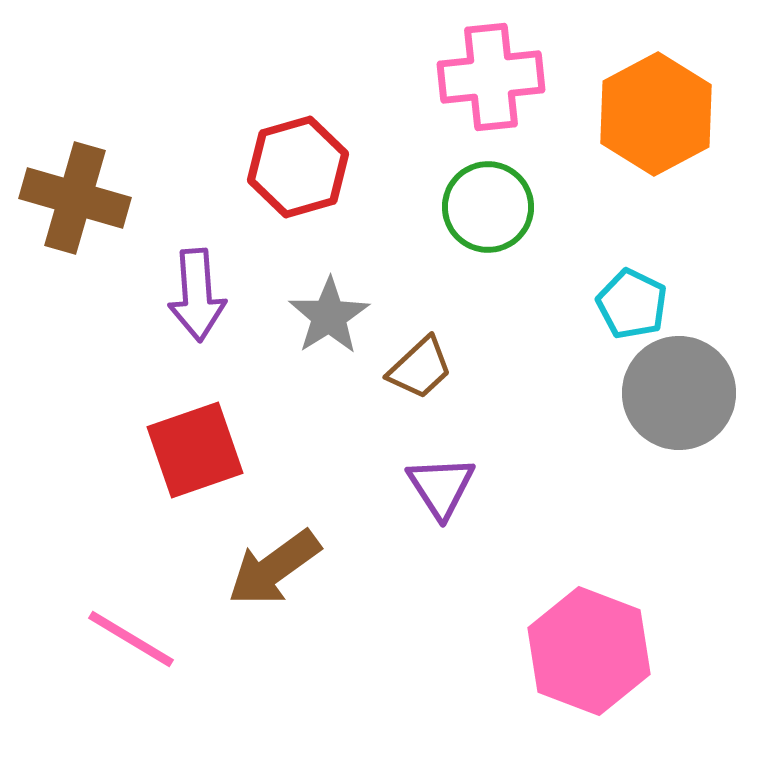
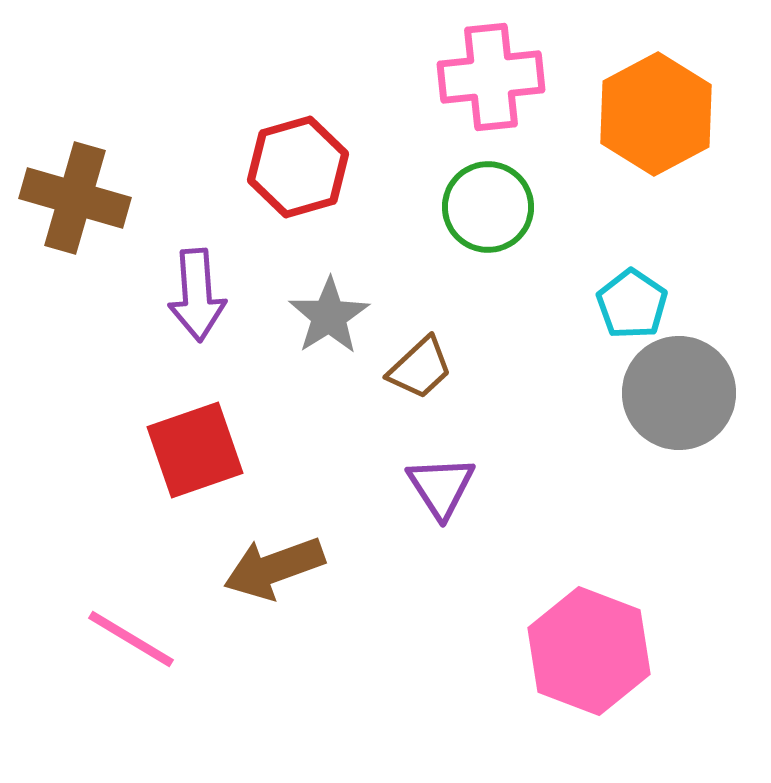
cyan pentagon: rotated 8 degrees clockwise
brown arrow: rotated 16 degrees clockwise
